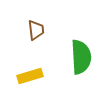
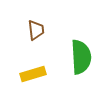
yellow rectangle: moved 3 px right, 2 px up
